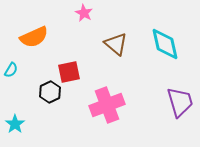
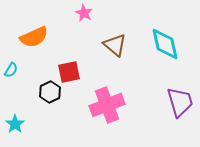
brown triangle: moved 1 px left, 1 px down
